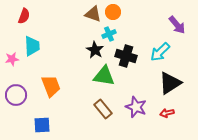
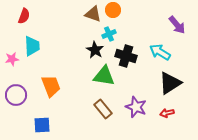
orange circle: moved 2 px up
cyan arrow: rotated 75 degrees clockwise
